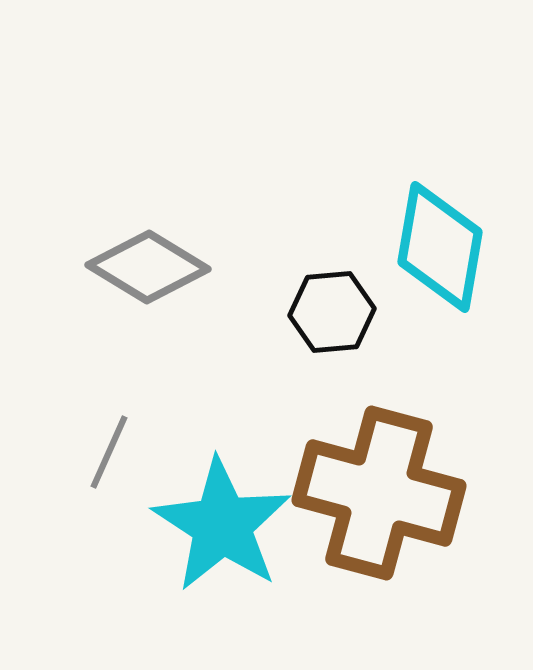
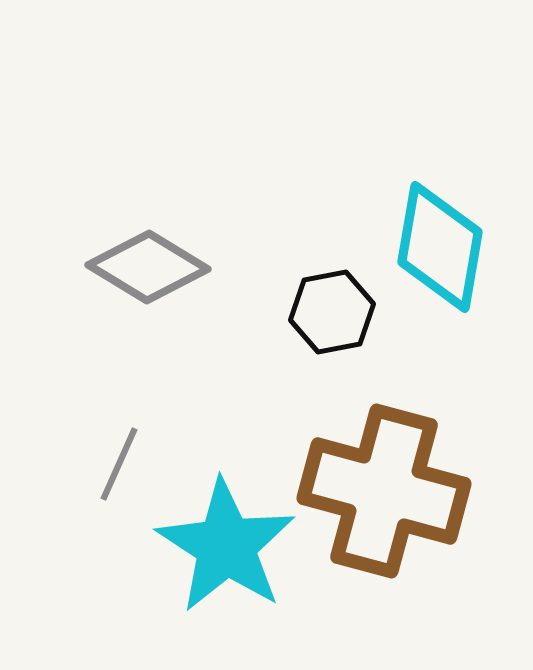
black hexagon: rotated 6 degrees counterclockwise
gray line: moved 10 px right, 12 px down
brown cross: moved 5 px right, 2 px up
cyan star: moved 4 px right, 21 px down
